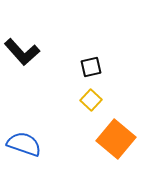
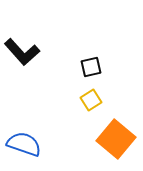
yellow square: rotated 15 degrees clockwise
